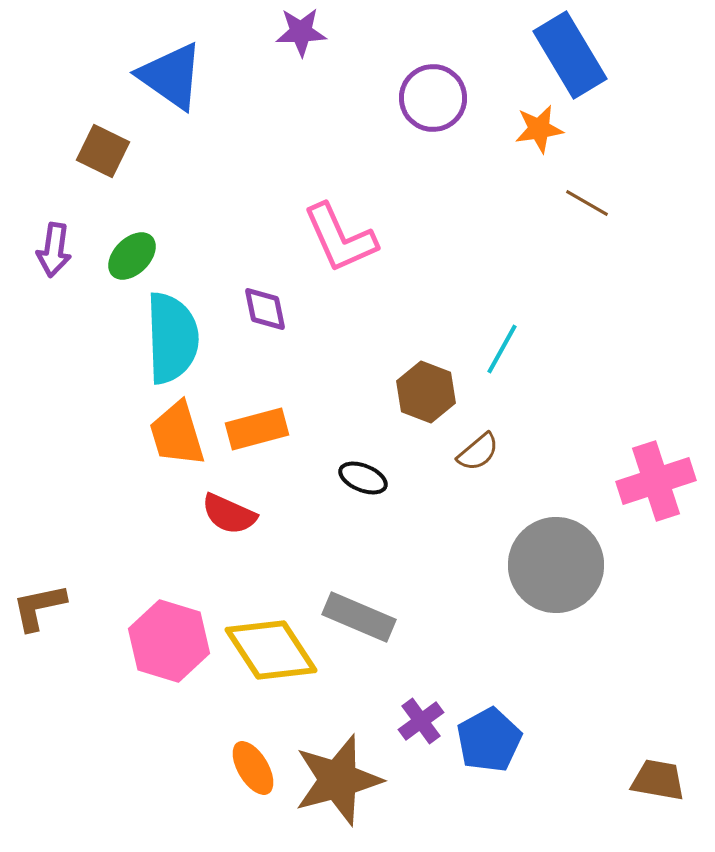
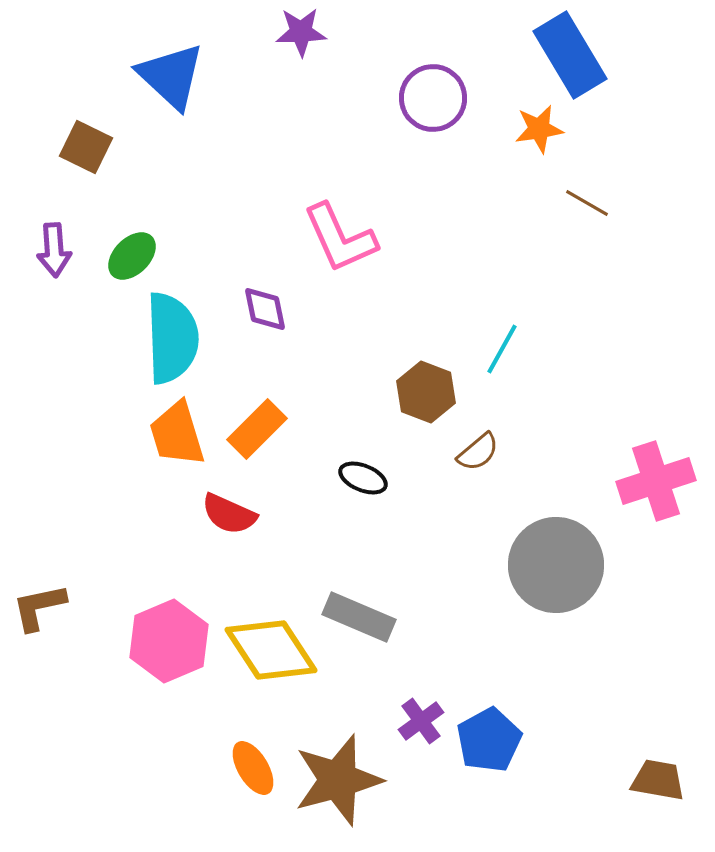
blue triangle: rotated 8 degrees clockwise
brown square: moved 17 px left, 4 px up
purple arrow: rotated 12 degrees counterclockwise
orange rectangle: rotated 30 degrees counterclockwise
pink hexagon: rotated 20 degrees clockwise
